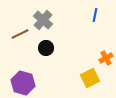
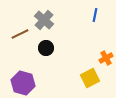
gray cross: moved 1 px right
